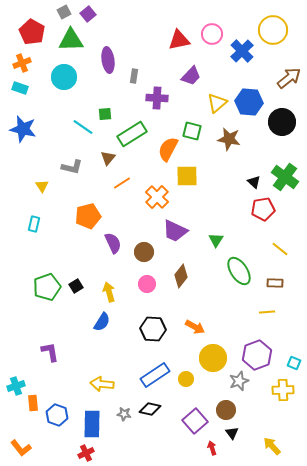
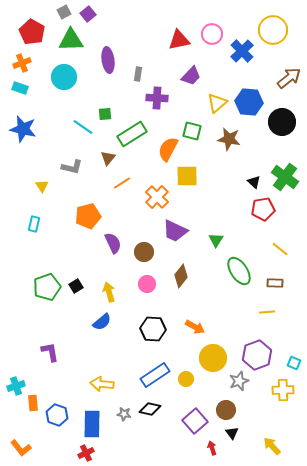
gray rectangle at (134, 76): moved 4 px right, 2 px up
blue semicircle at (102, 322): rotated 18 degrees clockwise
